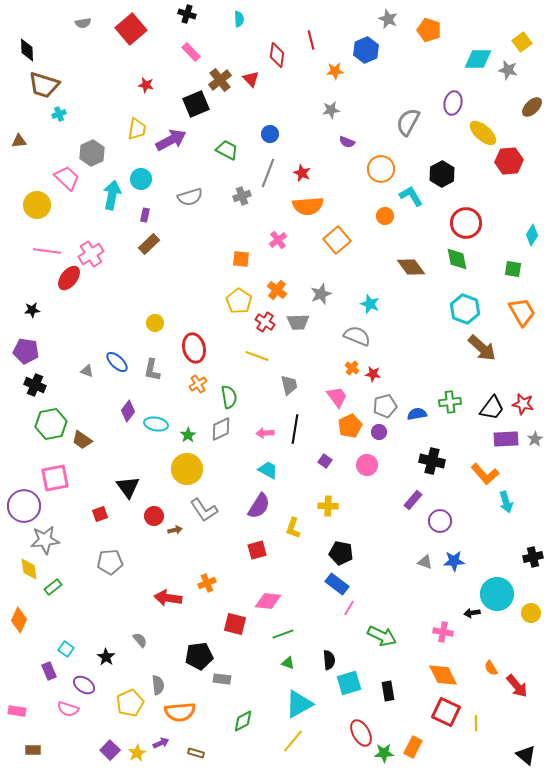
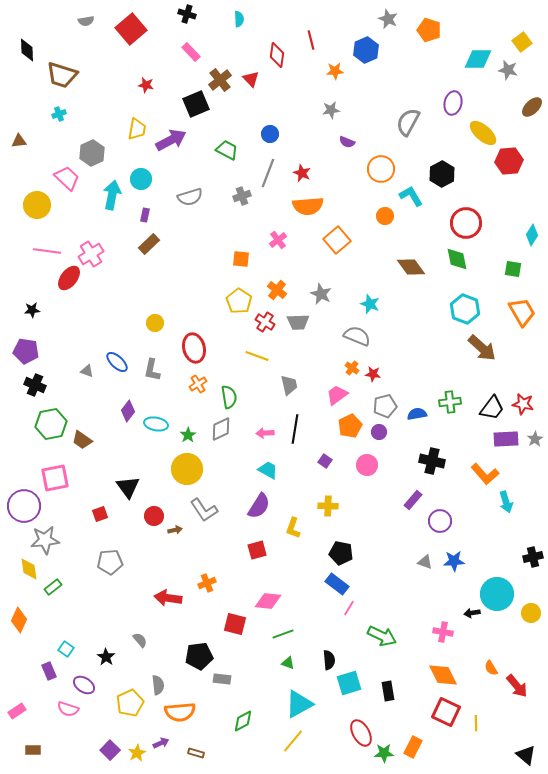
gray semicircle at (83, 23): moved 3 px right, 2 px up
brown trapezoid at (44, 85): moved 18 px right, 10 px up
gray star at (321, 294): rotated 25 degrees counterclockwise
pink trapezoid at (337, 397): moved 2 px up; rotated 90 degrees counterclockwise
pink rectangle at (17, 711): rotated 42 degrees counterclockwise
